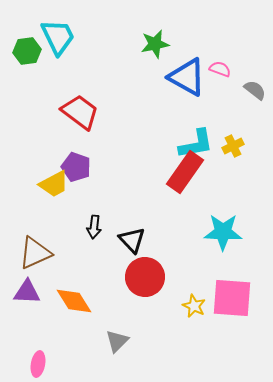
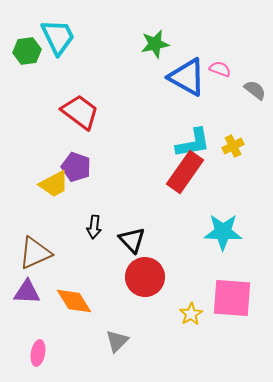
cyan L-shape: moved 3 px left, 1 px up
yellow star: moved 3 px left, 8 px down; rotated 15 degrees clockwise
pink ellipse: moved 11 px up
